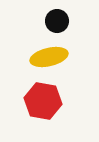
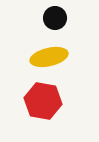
black circle: moved 2 px left, 3 px up
